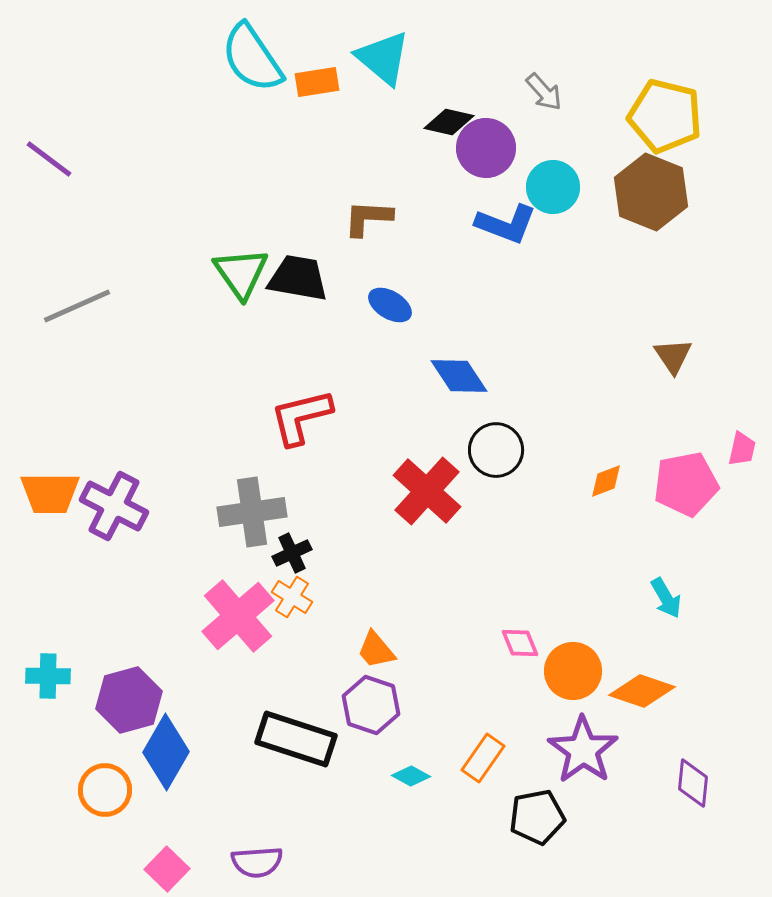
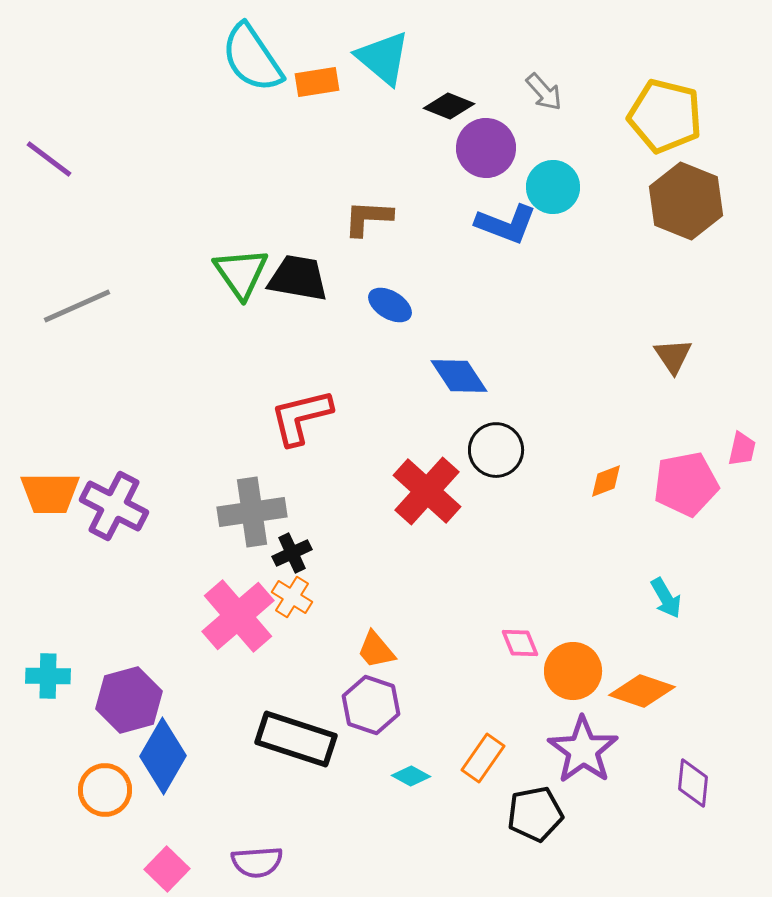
black diamond at (449, 122): moved 16 px up; rotated 9 degrees clockwise
brown hexagon at (651, 192): moved 35 px right, 9 px down
blue diamond at (166, 752): moved 3 px left, 4 px down
black pentagon at (537, 817): moved 2 px left, 3 px up
